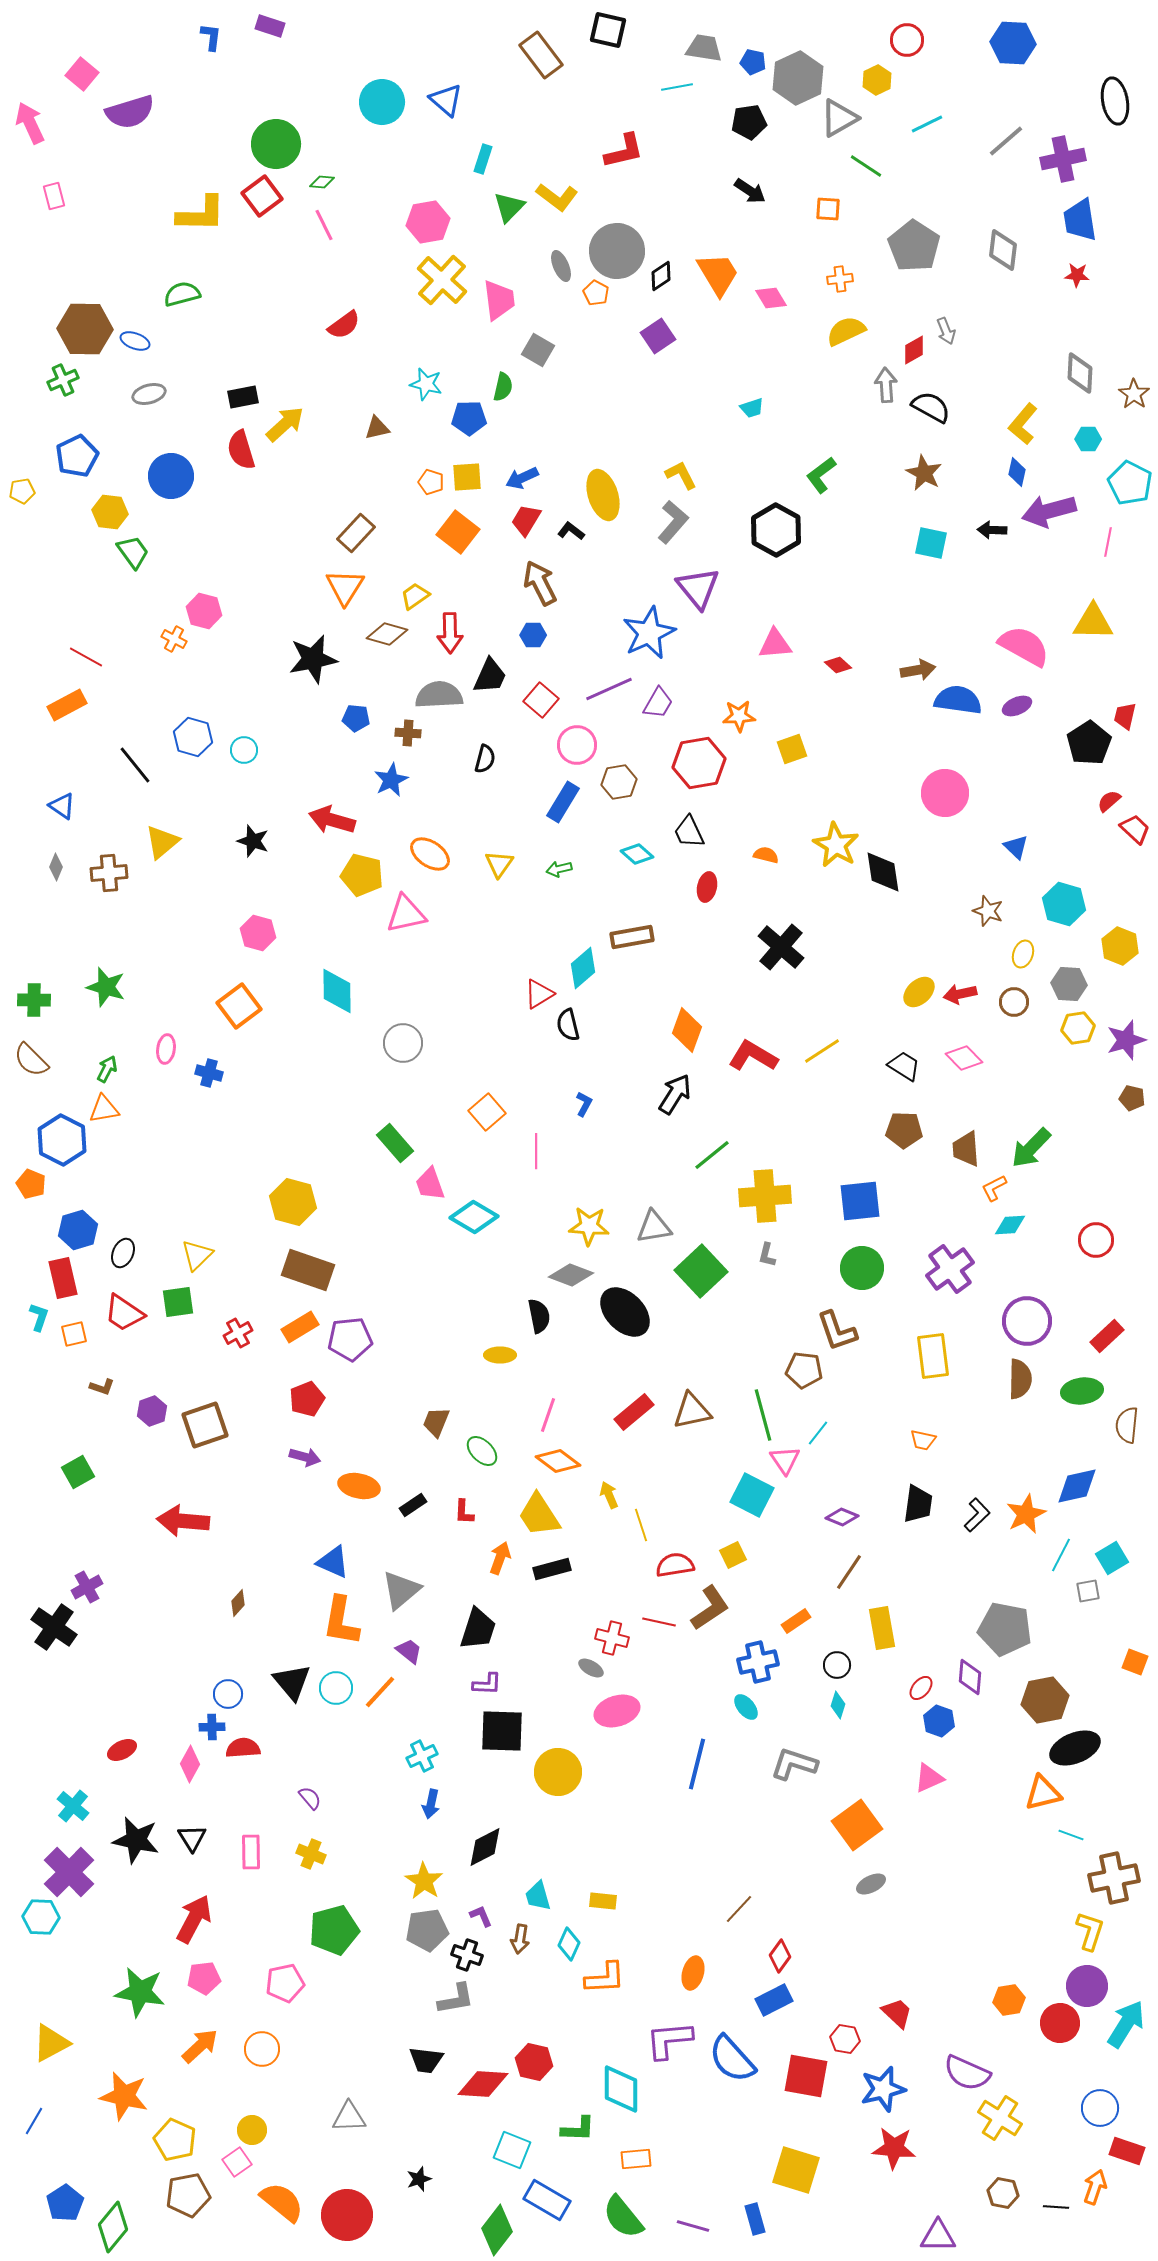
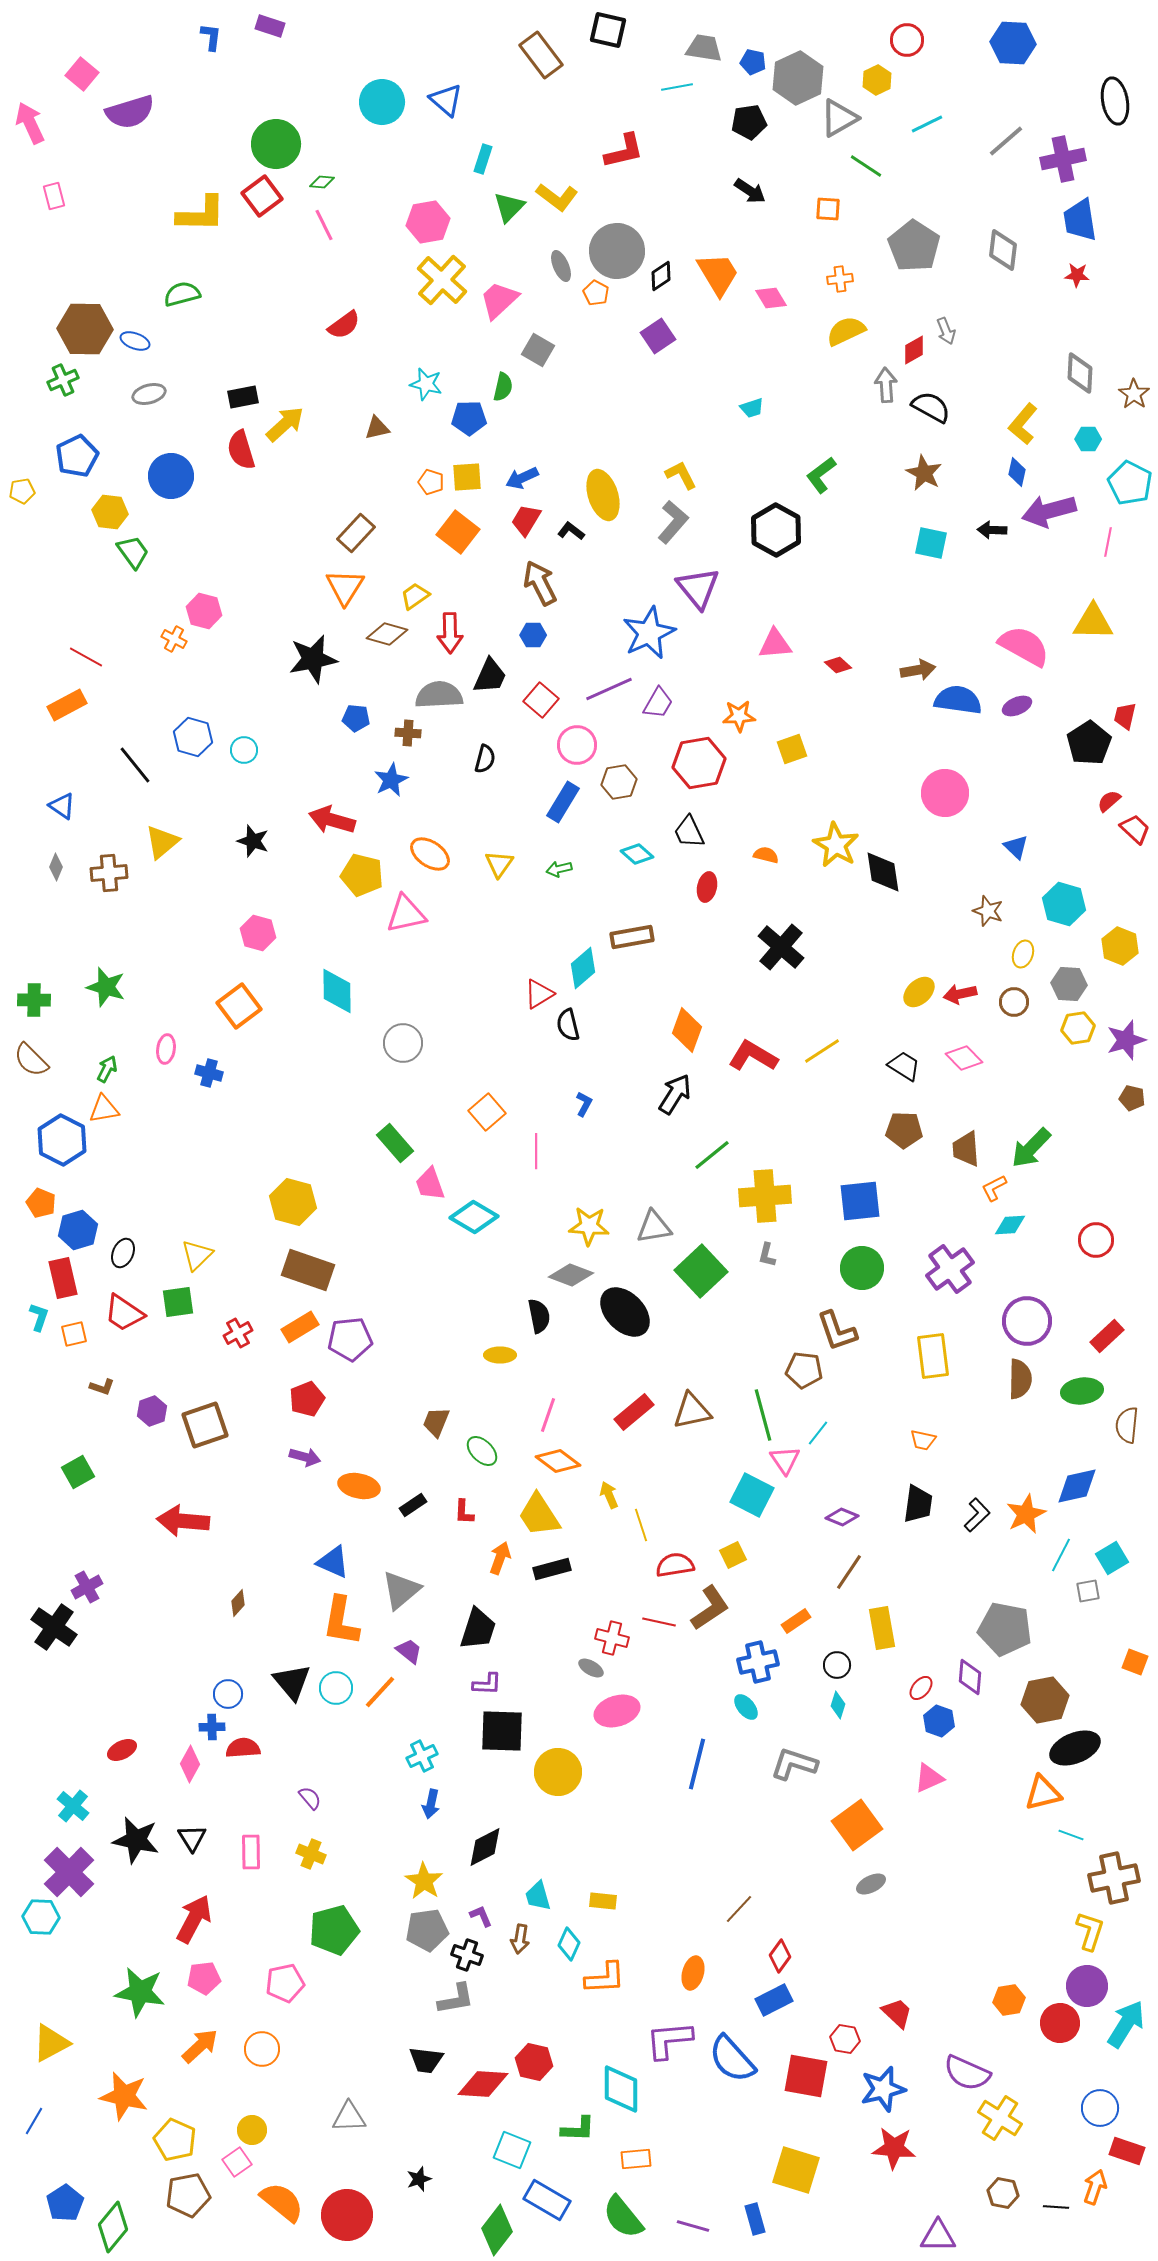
pink trapezoid at (499, 300): rotated 126 degrees counterclockwise
orange pentagon at (31, 1184): moved 10 px right, 19 px down
